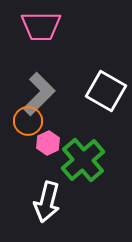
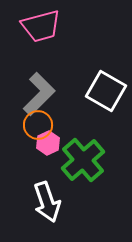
pink trapezoid: rotated 15 degrees counterclockwise
orange circle: moved 10 px right, 4 px down
white arrow: rotated 33 degrees counterclockwise
